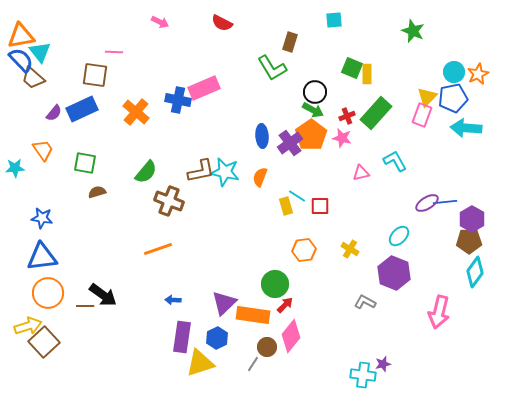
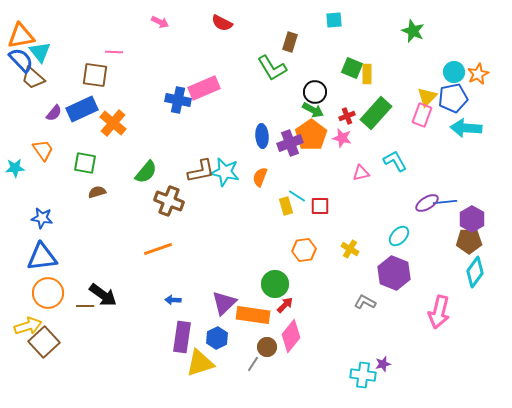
orange cross at (136, 112): moved 23 px left, 11 px down
purple cross at (290, 143): rotated 15 degrees clockwise
